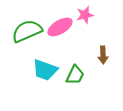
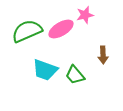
pink ellipse: moved 1 px right, 2 px down
green trapezoid: rotated 115 degrees clockwise
